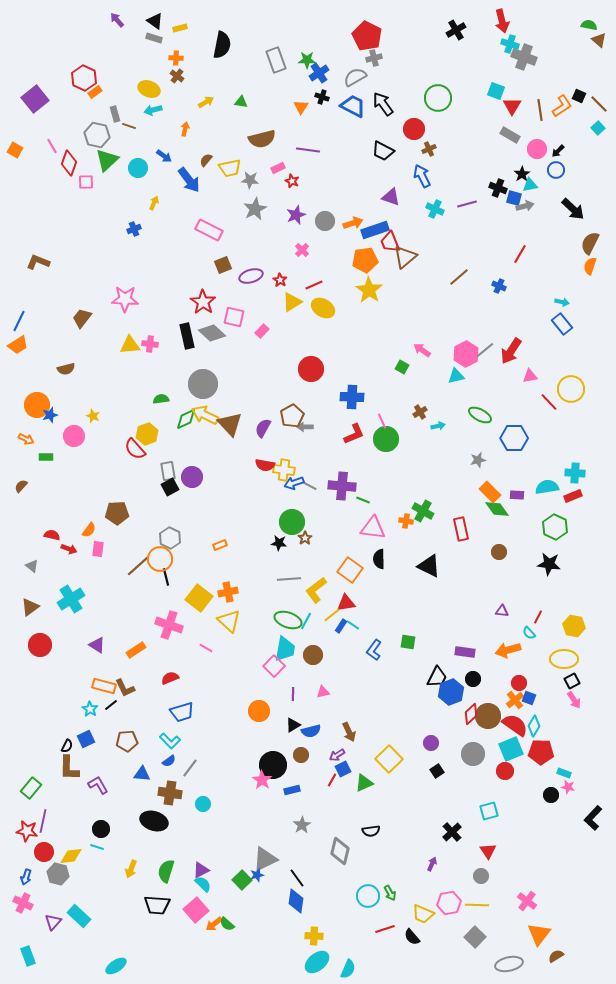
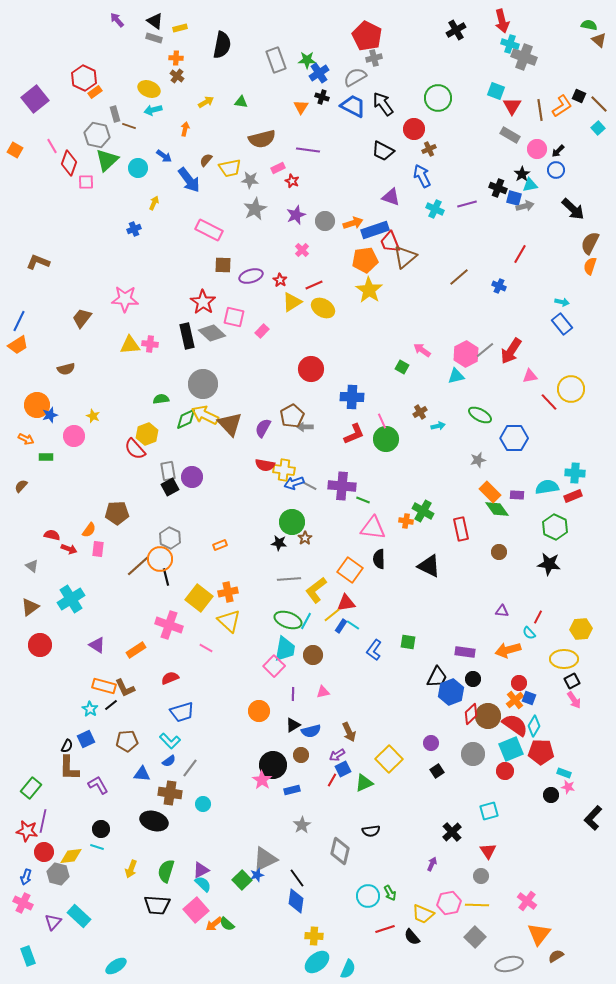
brown square at (223, 265): rotated 24 degrees clockwise
yellow hexagon at (574, 626): moved 7 px right, 3 px down; rotated 15 degrees counterclockwise
